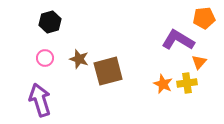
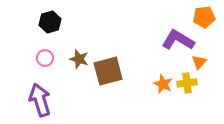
orange pentagon: moved 1 px up
